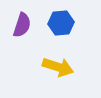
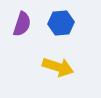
purple semicircle: moved 1 px up
